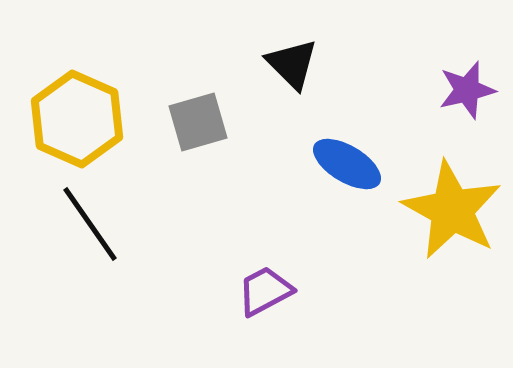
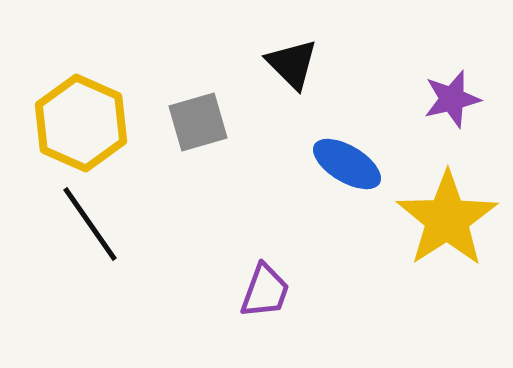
purple star: moved 15 px left, 9 px down
yellow hexagon: moved 4 px right, 4 px down
yellow star: moved 5 px left, 9 px down; rotated 10 degrees clockwise
purple trapezoid: rotated 138 degrees clockwise
